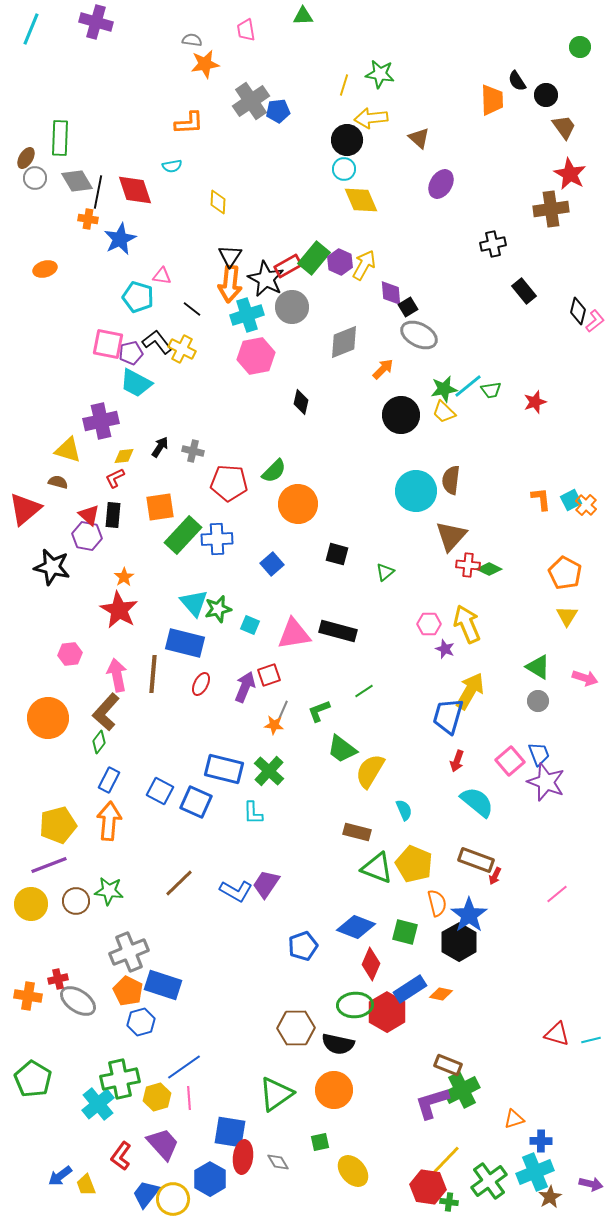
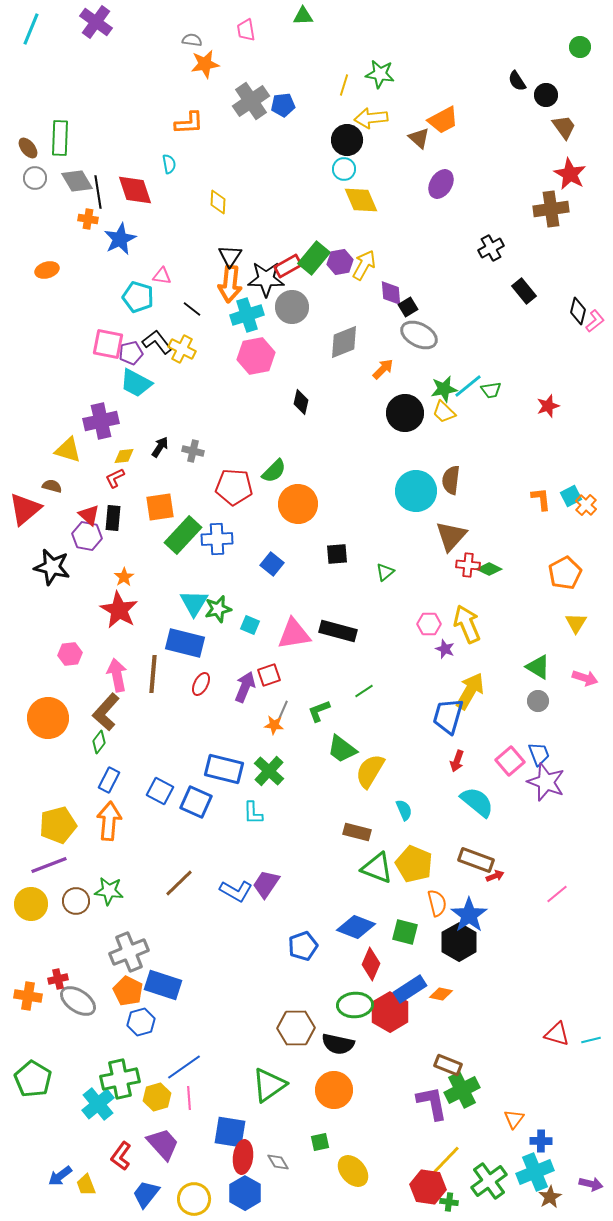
purple cross at (96, 22): rotated 20 degrees clockwise
orange trapezoid at (492, 100): moved 49 px left, 20 px down; rotated 64 degrees clockwise
blue pentagon at (278, 111): moved 5 px right, 6 px up
brown ellipse at (26, 158): moved 2 px right, 10 px up; rotated 70 degrees counterclockwise
cyan semicircle at (172, 166): moved 3 px left, 2 px up; rotated 90 degrees counterclockwise
black line at (98, 192): rotated 20 degrees counterclockwise
black cross at (493, 244): moved 2 px left, 4 px down; rotated 15 degrees counterclockwise
purple hexagon at (340, 262): rotated 25 degrees clockwise
orange ellipse at (45, 269): moved 2 px right, 1 px down
black star at (266, 279): rotated 27 degrees counterclockwise
red star at (535, 402): moved 13 px right, 4 px down
black circle at (401, 415): moved 4 px right, 2 px up
brown semicircle at (58, 482): moved 6 px left, 4 px down
red pentagon at (229, 483): moved 5 px right, 4 px down
cyan square at (571, 500): moved 4 px up
black rectangle at (113, 515): moved 3 px down
black square at (337, 554): rotated 20 degrees counterclockwise
blue square at (272, 564): rotated 10 degrees counterclockwise
orange pentagon at (565, 573): rotated 16 degrees clockwise
cyan triangle at (194, 603): rotated 12 degrees clockwise
yellow triangle at (567, 616): moved 9 px right, 7 px down
red arrow at (495, 876): rotated 138 degrees counterclockwise
red hexagon at (387, 1012): moved 3 px right
green triangle at (276, 1094): moved 7 px left, 9 px up
purple L-shape at (432, 1103): rotated 96 degrees clockwise
orange triangle at (514, 1119): rotated 35 degrees counterclockwise
blue hexagon at (210, 1179): moved 35 px right, 14 px down
yellow circle at (173, 1199): moved 21 px right
